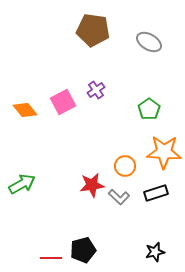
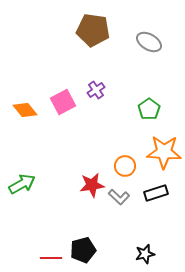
black star: moved 10 px left, 2 px down
